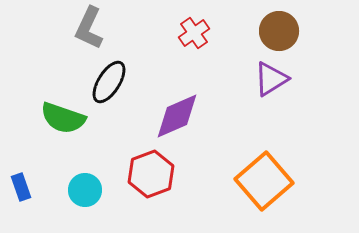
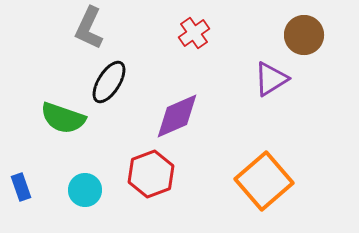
brown circle: moved 25 px right, 4 px down
